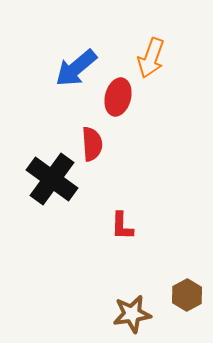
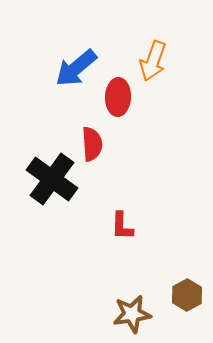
orange arrow: moved 2 px right, 3 px down
red ellipse: rotated 12 degrees counterclockwise
